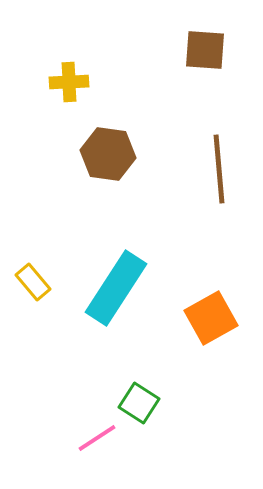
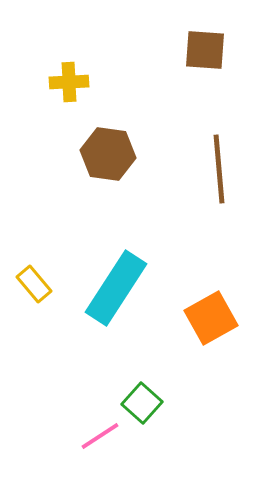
yellow rectangle: moved 1 px right, 2 px down
green square: moved 3 px right; rotated 9 degrees clockwise
pink line: moved 3 px right, 2 px up
